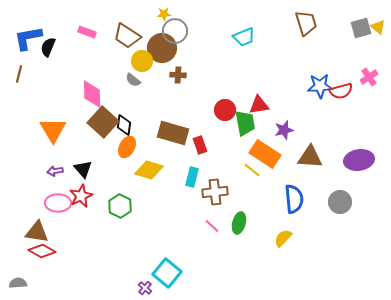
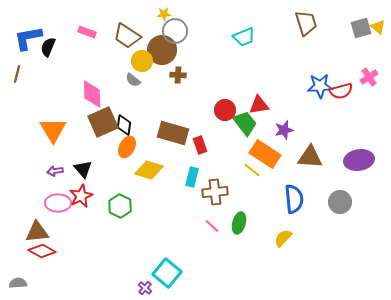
brown circle at (162, 48): moved 2 px down
brown line at (19, 74): moved 2 px left
brown square at (103, 122): rotated 24 degrees clockwise
green trapezoid at (245, 123): rotated 28 degrees counterclockwise
brown triangle at (37, 232): rotated 15 degrees counterclockwise
